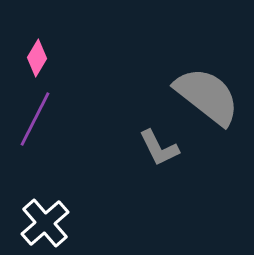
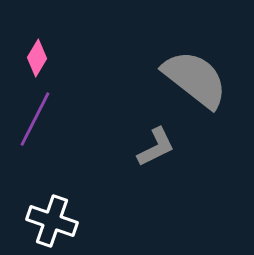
gray semicircle: moved 12 px left, 17 px up
gray L-shape: moved 3 px left, 1 px up; rotated 90 degrees counterclockwise
white cross: moved 7 px right, 2 px up; rotated 30 degrees counterclockwise
